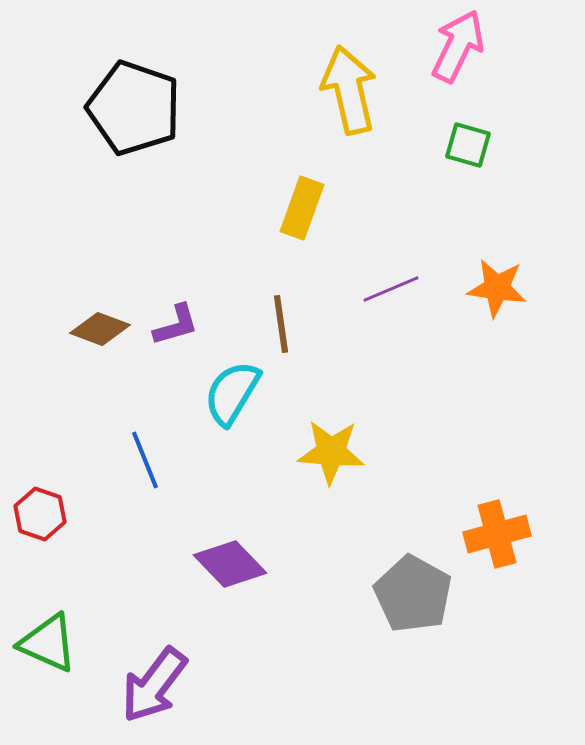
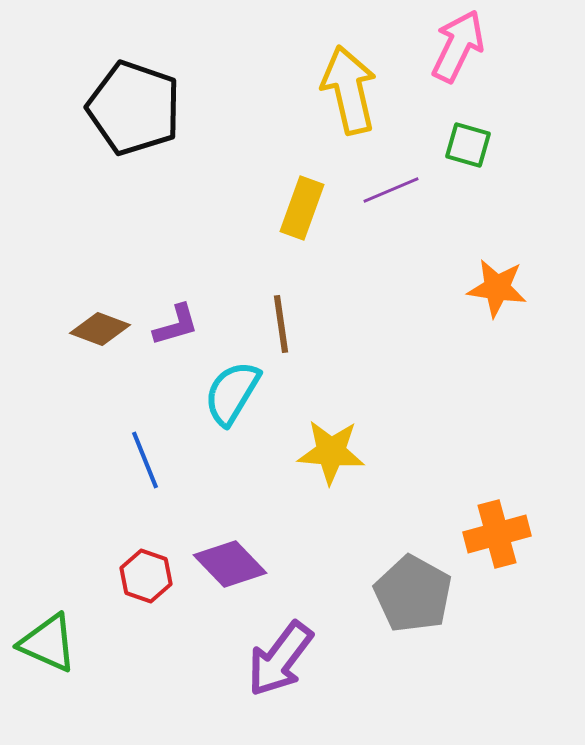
purple line: moved 99 px up
red hexagon: moved 106 px right, 62 px down
purple arrow: moved 126 px right, 26 px up
